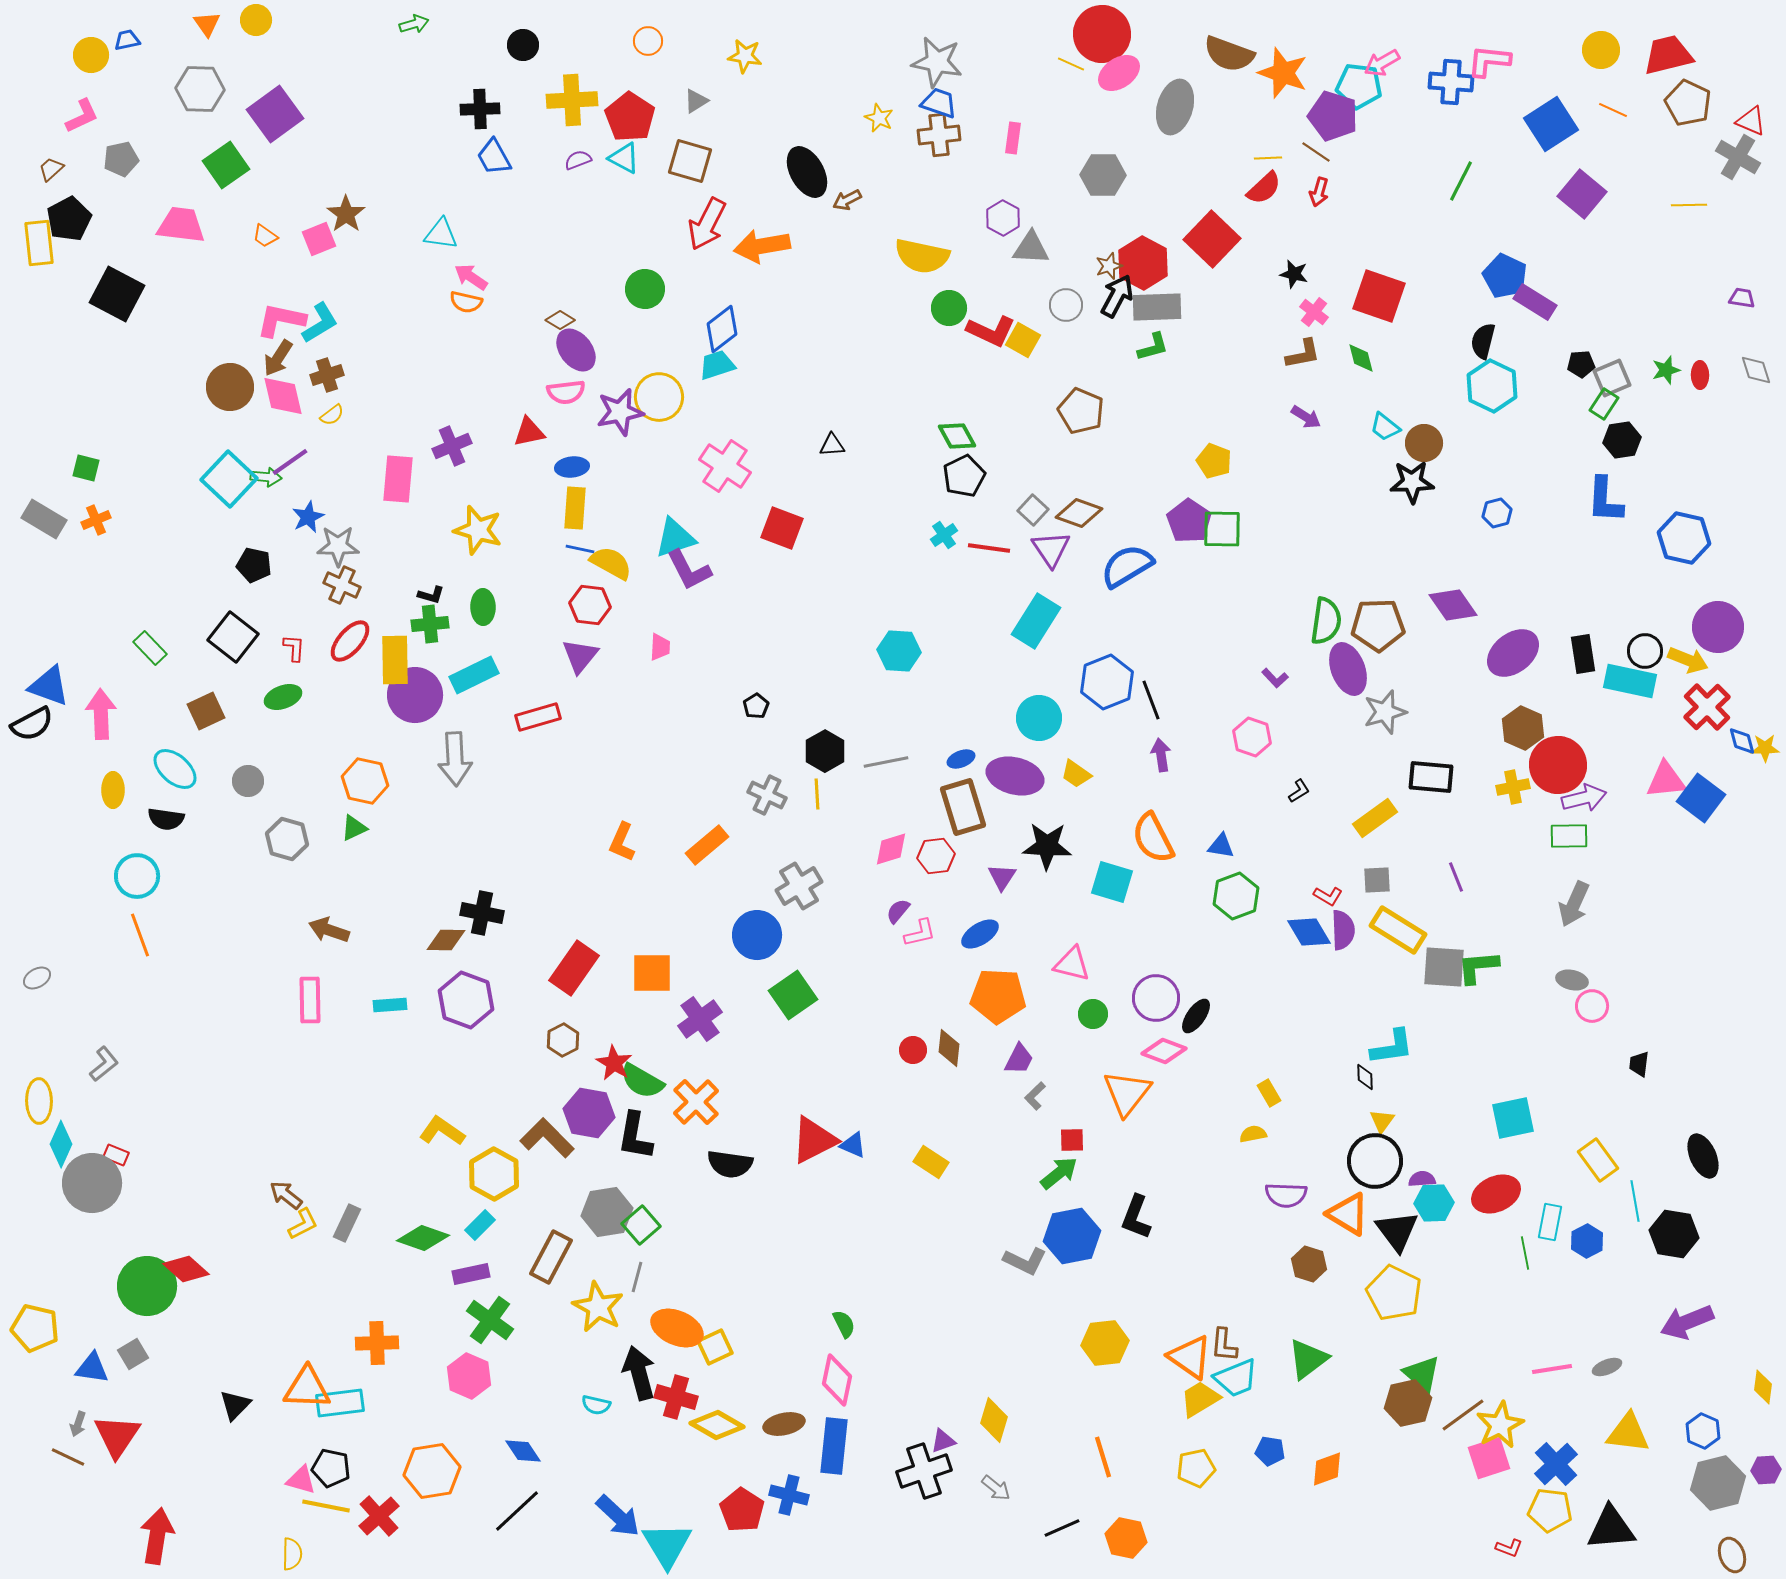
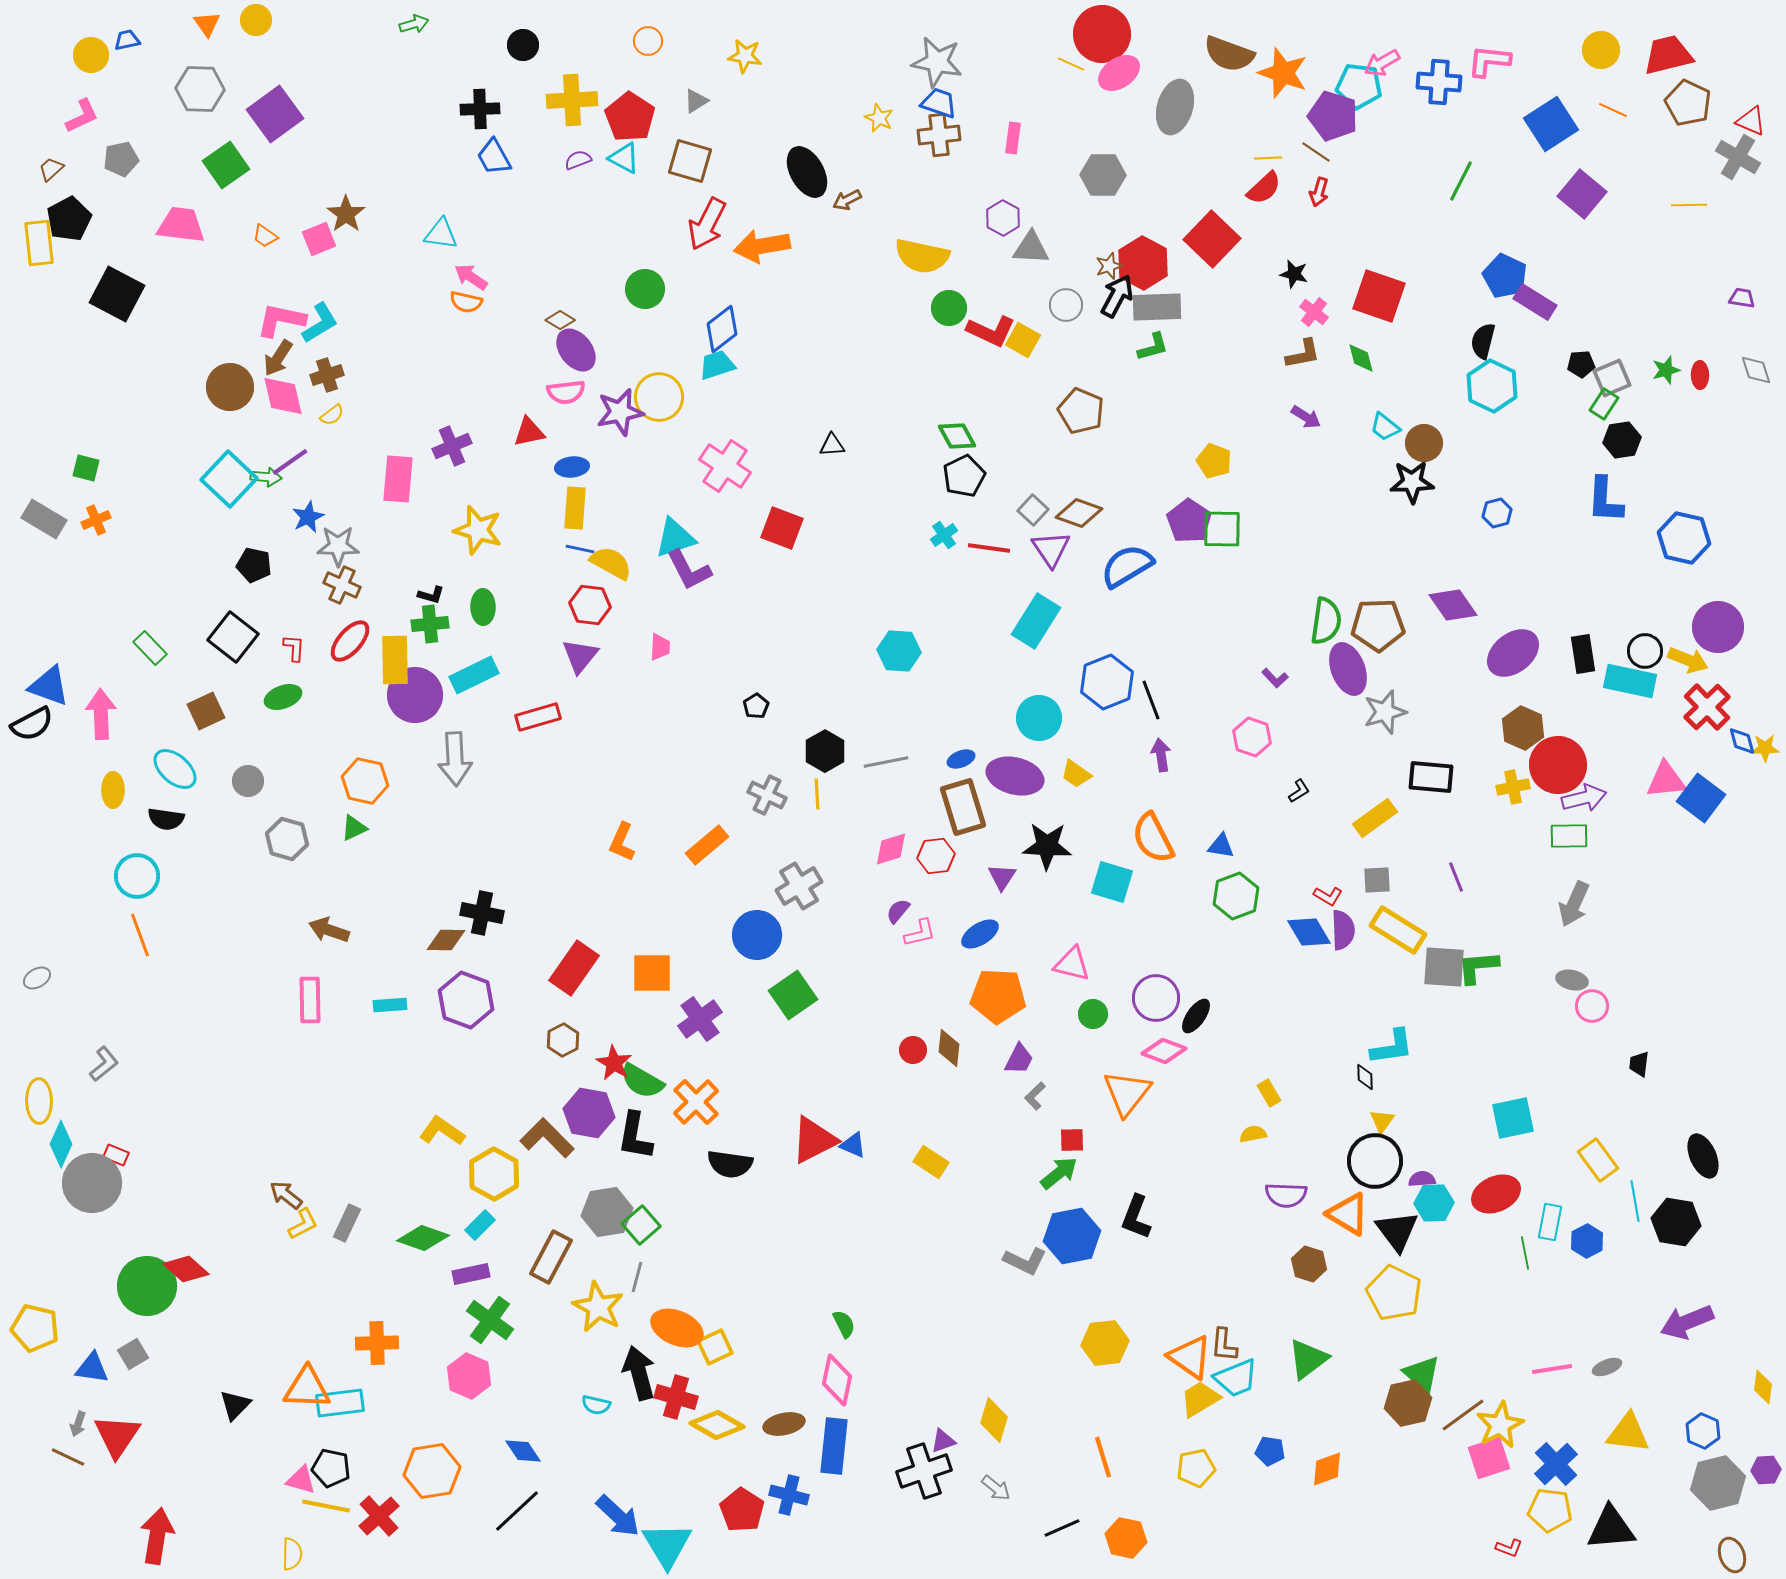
blue cross at (1451, 82): moved 12 px left
black hexagon at (1674, 1234): moved 2 px right, 12 px up
